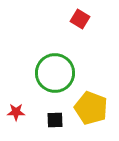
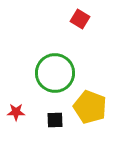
yellow pentagon: moved 1 px left, 1 px up
